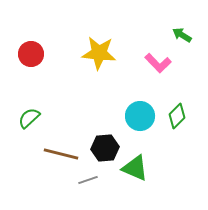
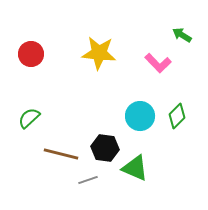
black hexagon: rotated 12 degrees clockwise
